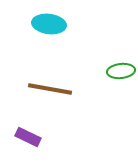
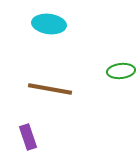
purple rectangle: rotated 45 degrees clockwise
